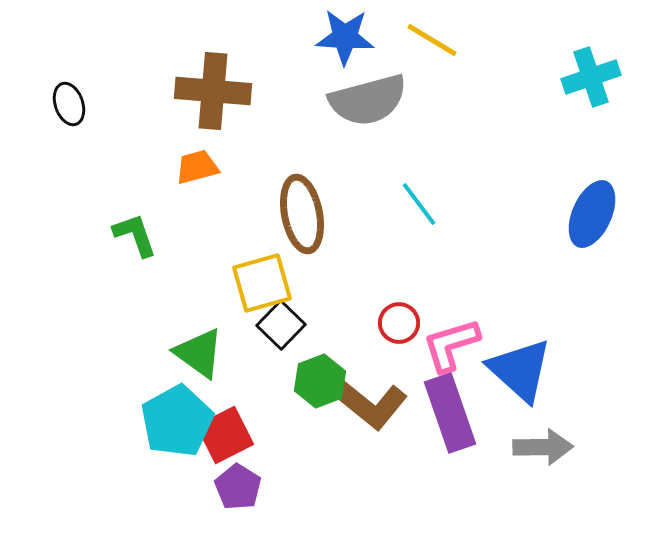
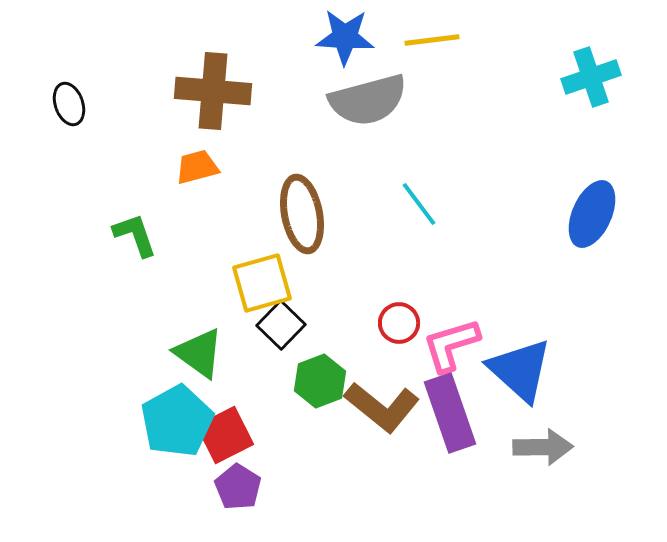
yellow line: rotated 38 degrees counterclockwise
brown L-shape: moved 12 px right, 3 px down
